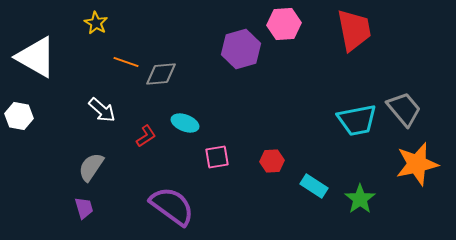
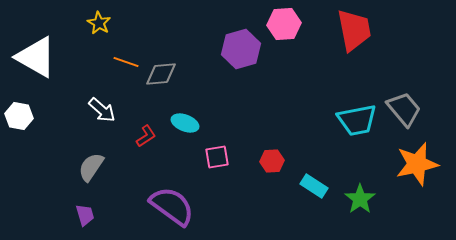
yellow star: moved 3 px right
purple trapezoid: moved 1 px right, 7 px down
